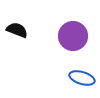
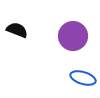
blue ellipse: moved 1 px right
